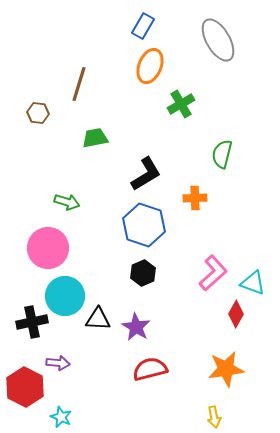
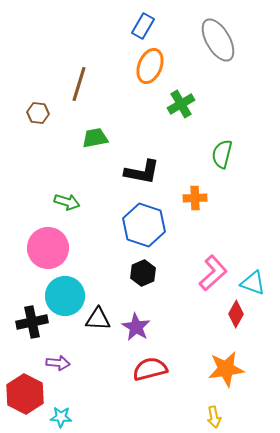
black L-shape: moved 4 px left, 2 px up; rotated 42 degrees clockwise
red hexagon: moved 7 px down
cyan star: rotated 20 degrees counterclockwise
